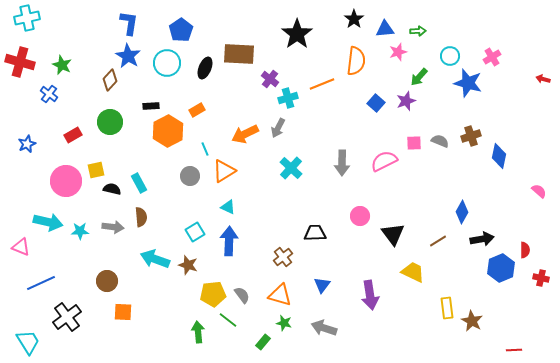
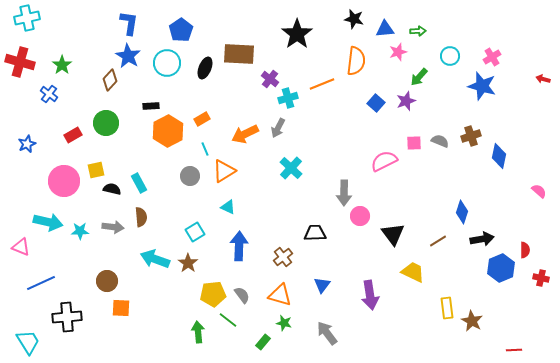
black star at (354, 19): rotated 24 degrees counterclockwise
green star at (62, 65): rotated 12 degrees clockwise
blue star at (468, 83): moved 14 px right, 3 px down
orange rectangle at (197, 110): moved 5 px right, 9 px down
green circle at (110, 122): moved 4 px left, 1 px down
gray arrow at (342, 163): moved 2 px right, 30 px down
pink circle at (66, 181): moved 2 px left
blue diamond at (462, 212): rotated 10 degrees counterclockwise
blue arrow at (229, 241): moved 10 px right, 5 px down
brown star at (188, 265): moved 2 px up; rotated 18 degrees clockwise
orange square at (123, 312): moved 2 px left, 4 px up
black cross at (67, 317): rotated 32 degrees clockwise
gray arrow at (324, 328): moved 3 px right, 5 px down; rotated 35 degrees clockwise
